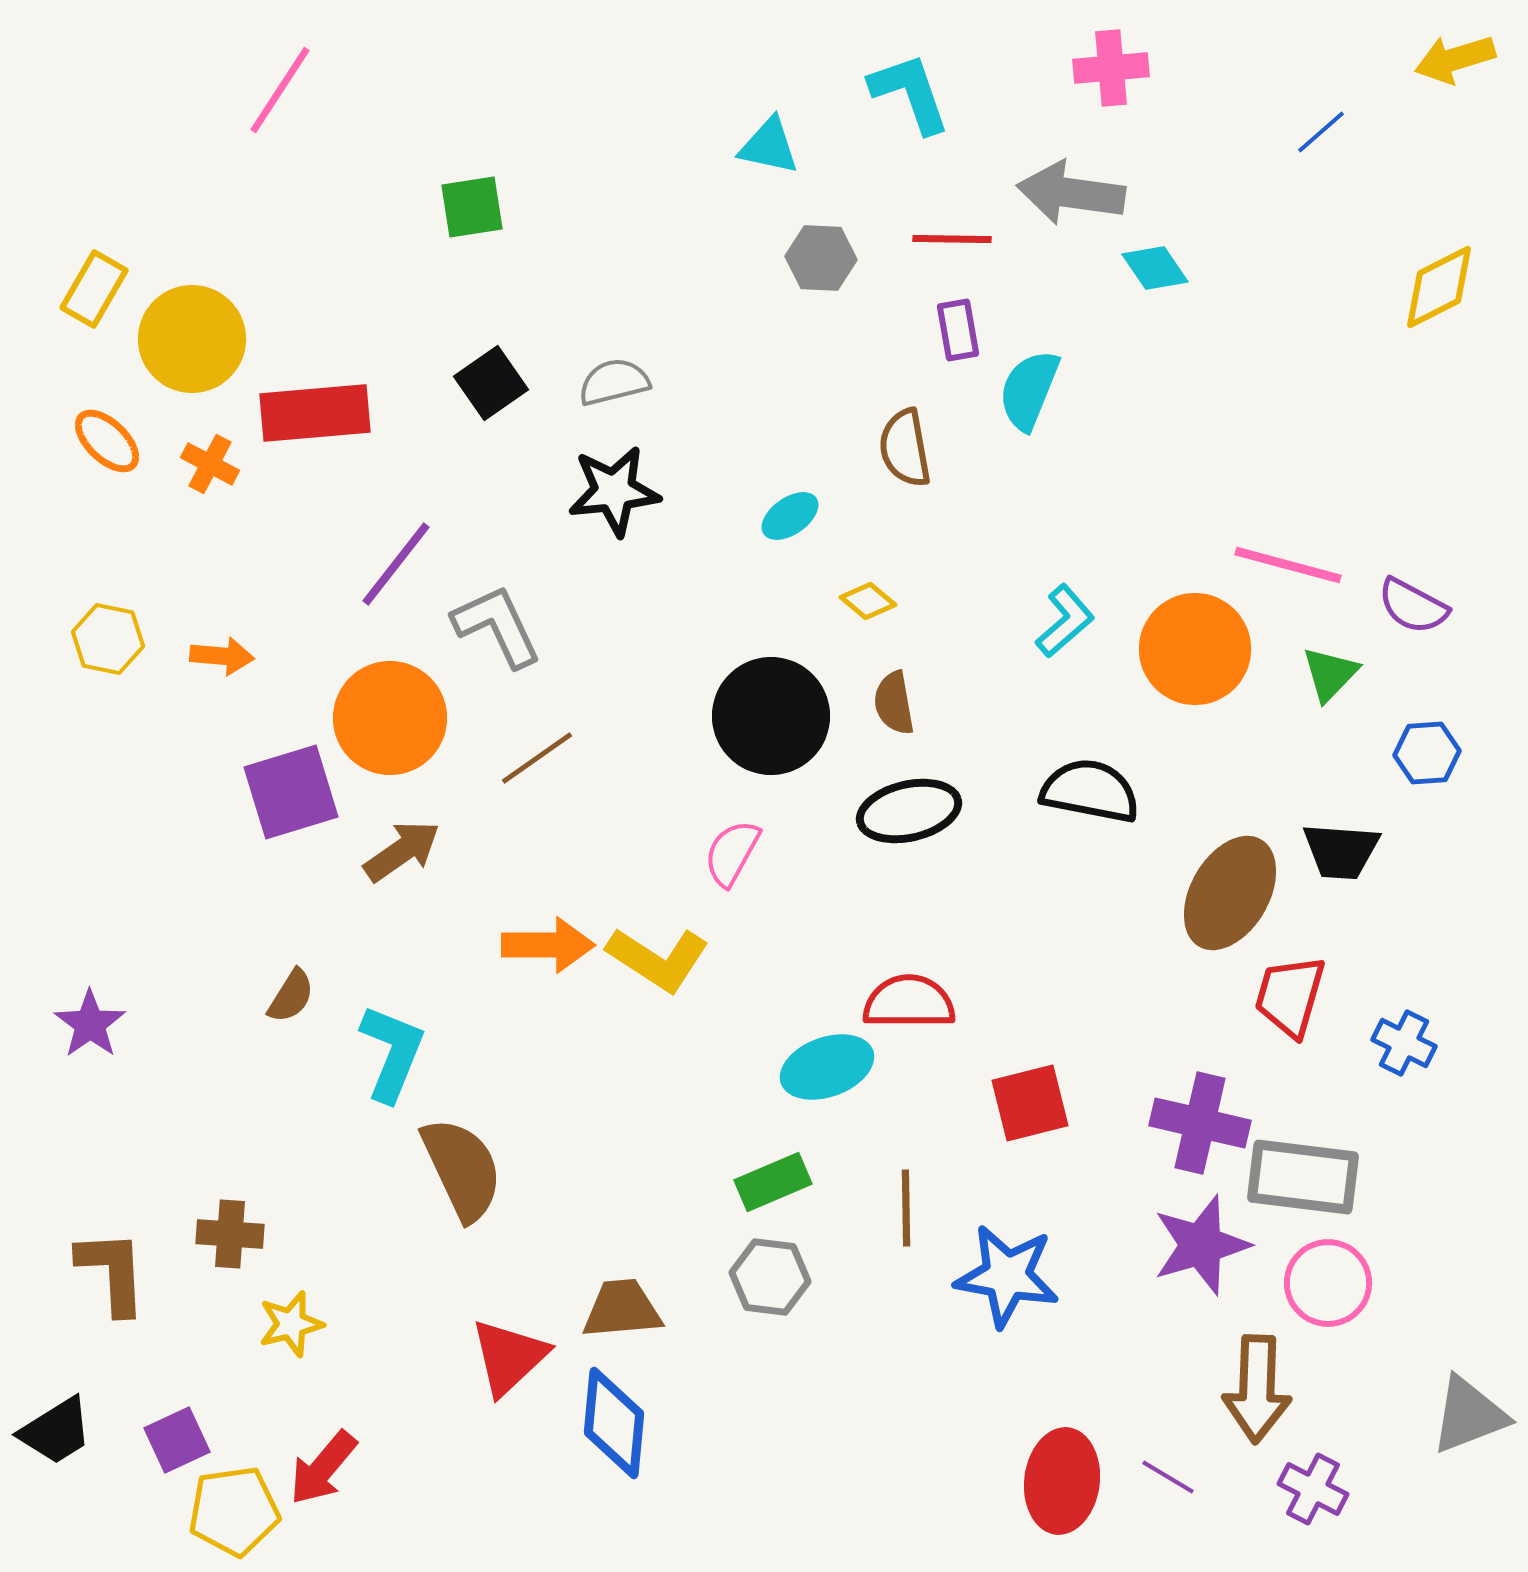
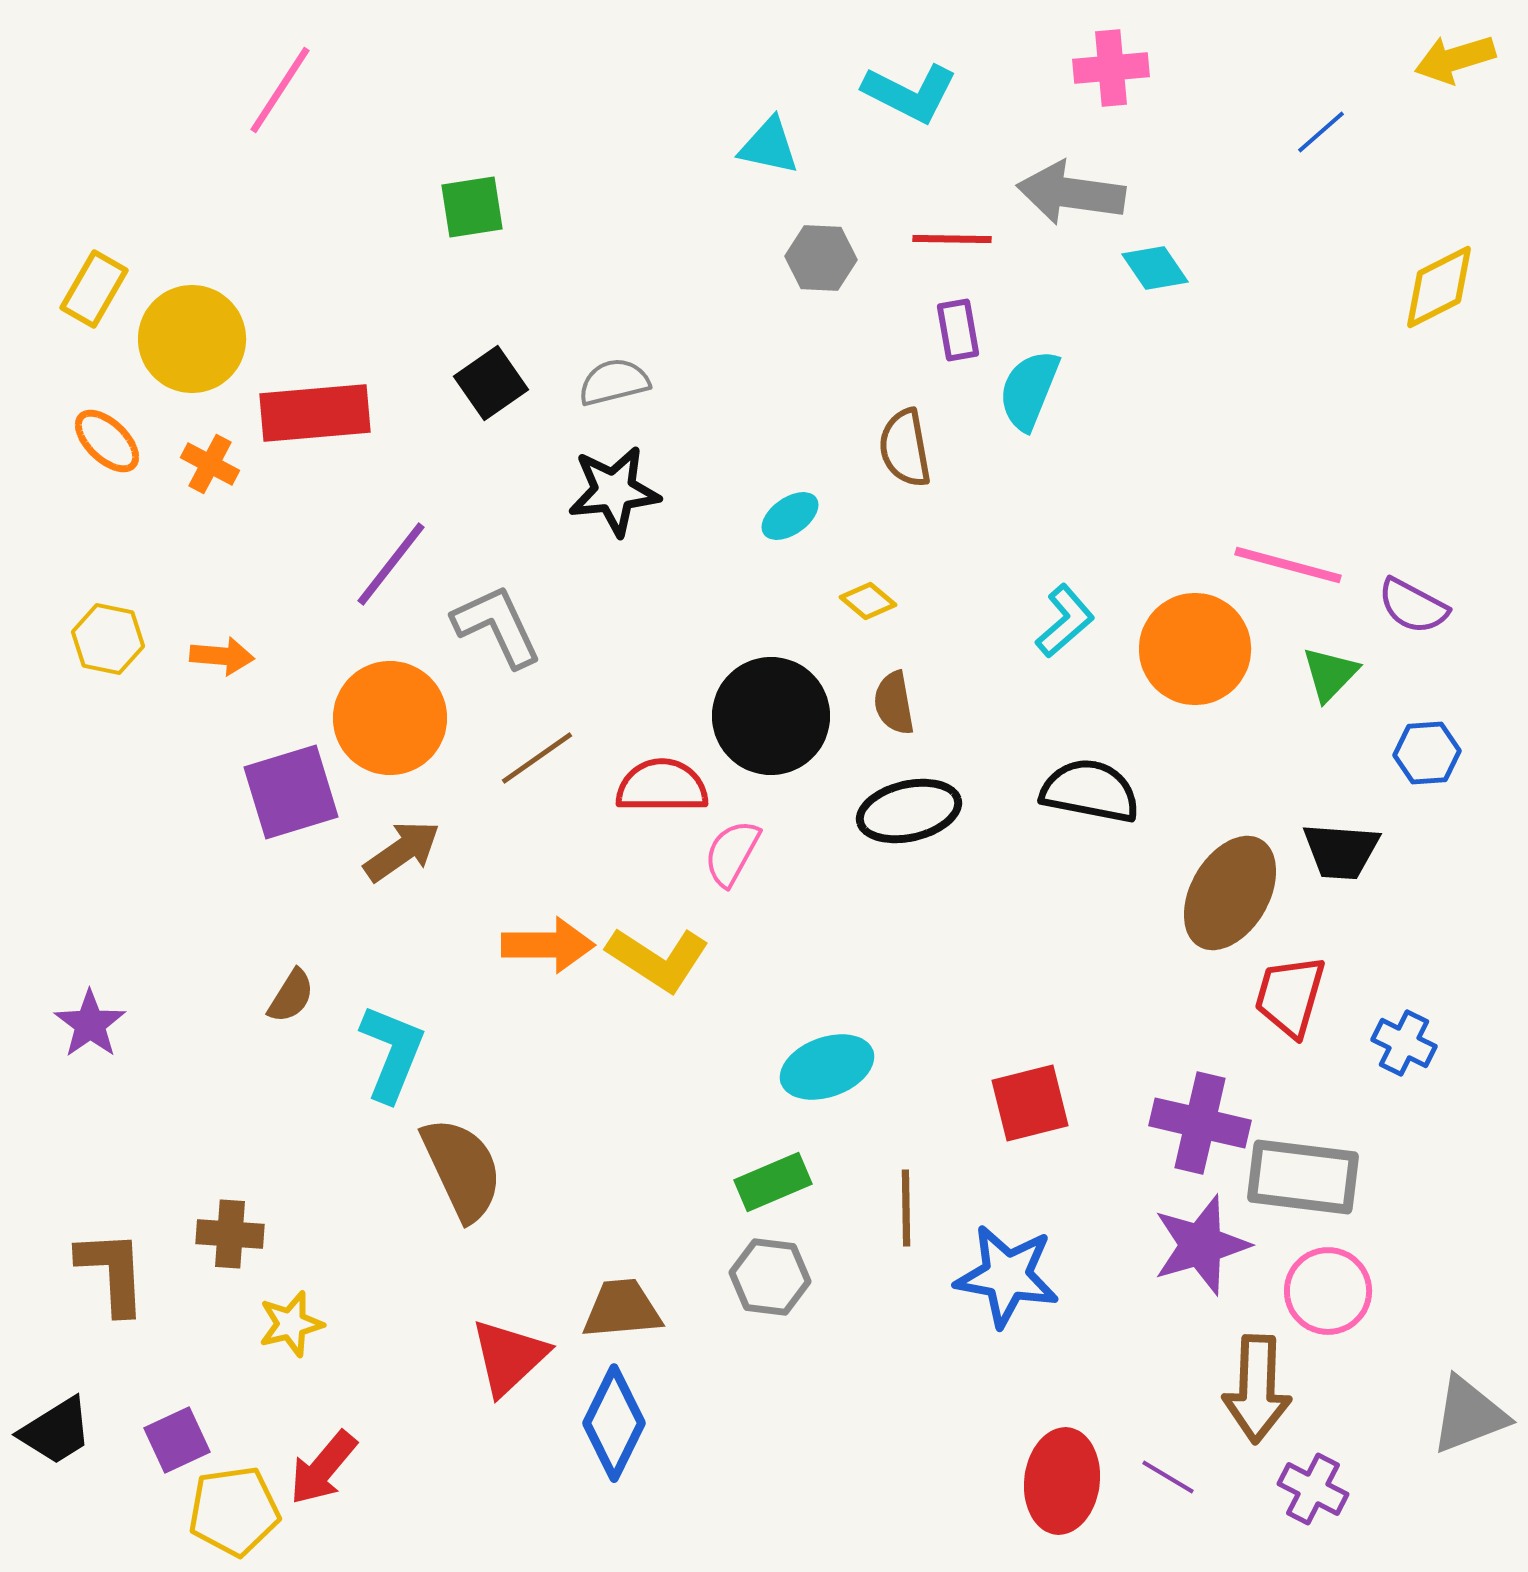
cyan L-shape at (910, 93): rotated 136 degrees clockwise
purple line at (396, 564): moved 5 px left
red semicircle at (909, 1002): moved 247 px left, 216 px up
pink circle at (1328, 1283): moved 8 px down
blue diamond at (614, 1423): rotated 21 degrees clockwise
